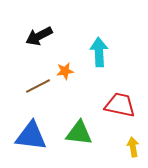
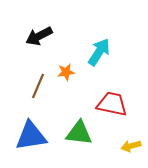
cyan arrow: rotated 36 degrees clockwise
orange star: moved 1 px right, 1 px down
brown line: rotated 40 degrees counterclockwise
red trapezoid: moved 8 px left, 1 px up
blue triangle: rotated 16 degrees counterclockwise
yellow arrow: moved 2 px left, 1 px up; rotated 96 degrees counterclockwise
